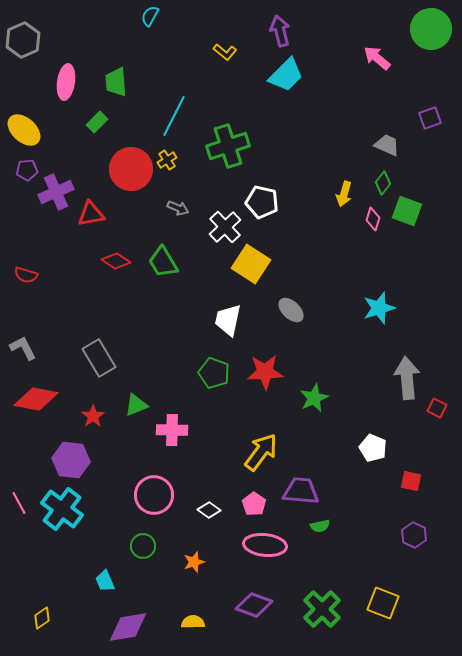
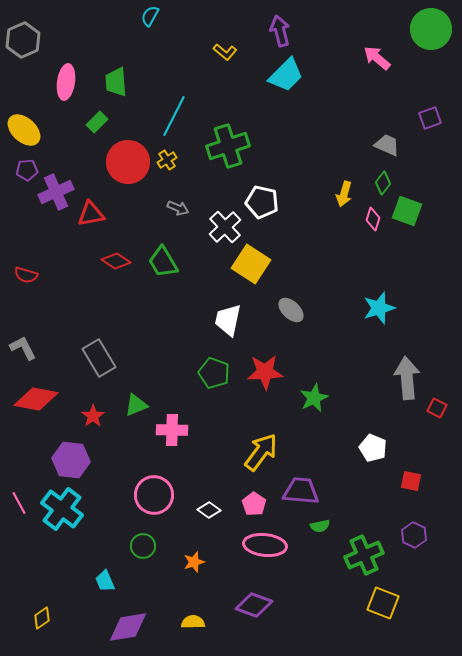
red circle at (131, 169): moved 3 px left, 7 px up
green cross at (322, 609): moved 42 px right, 54 px up; rotated 21 degrees clockwise
